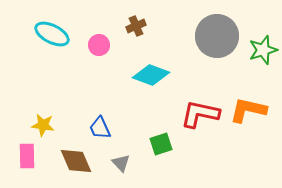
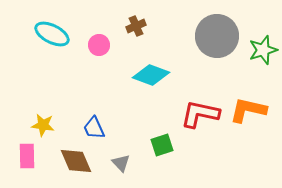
blue trapezoid: moved 6 px left
green square: moved 1 px right, 1 px down
